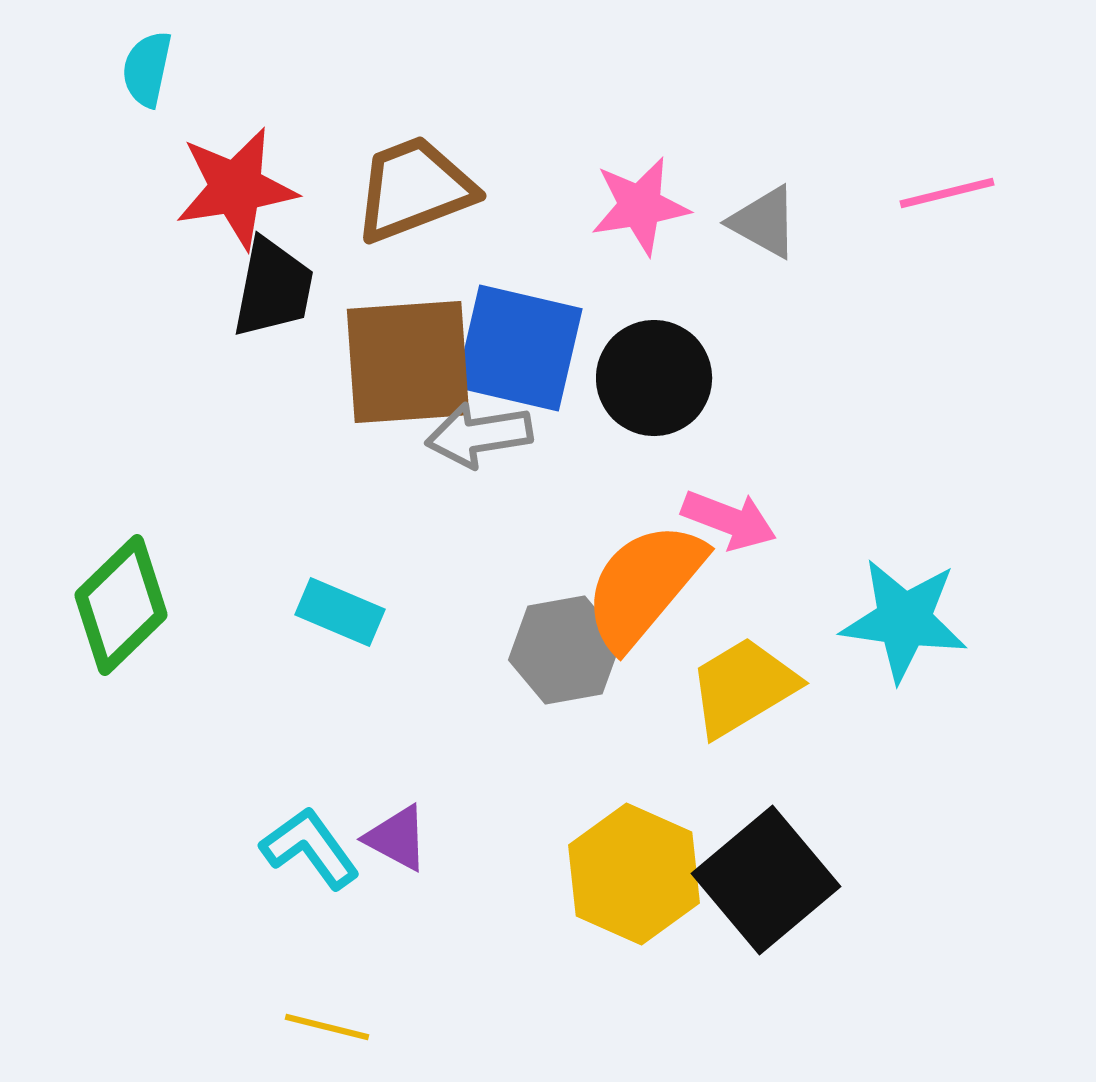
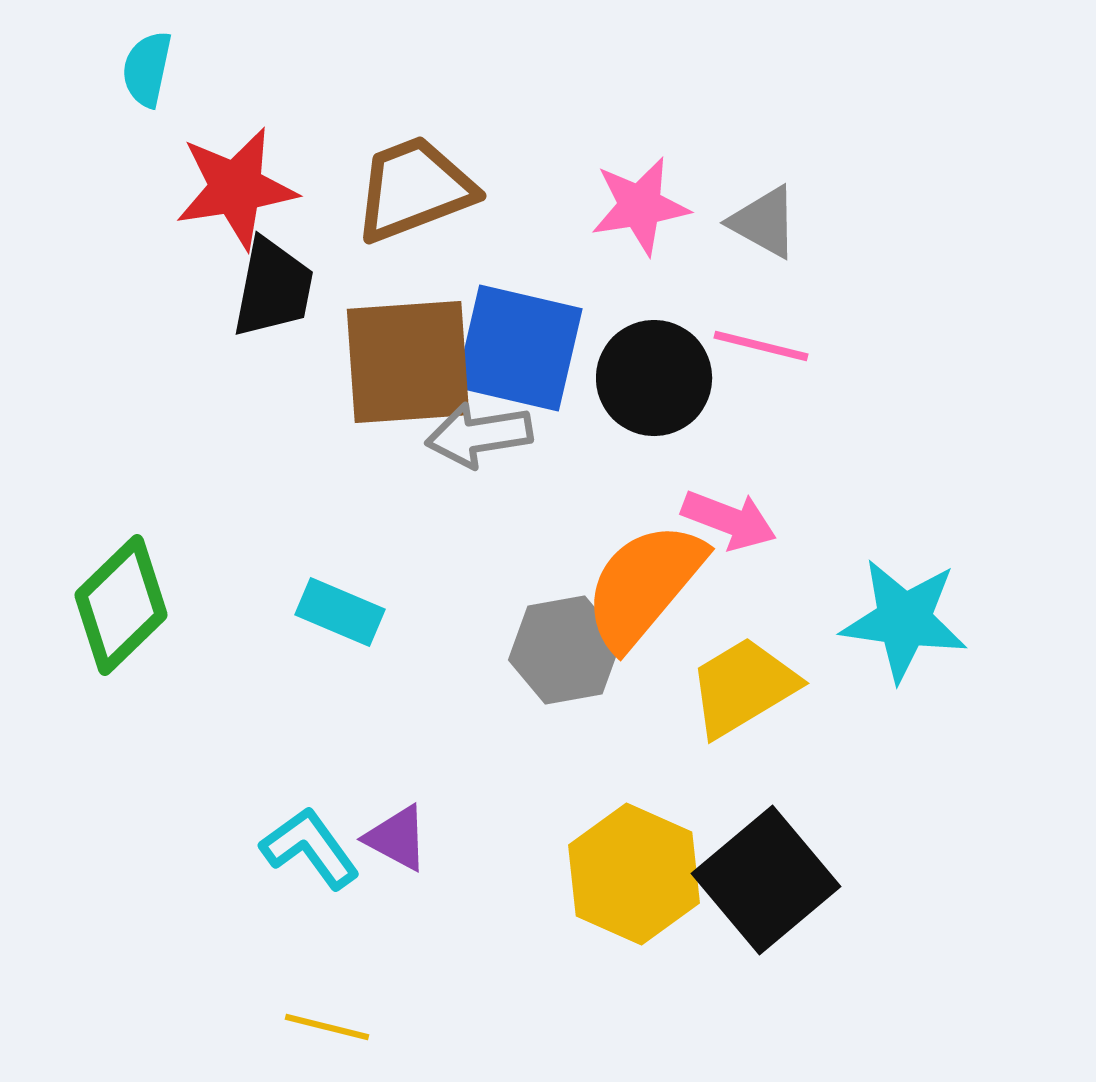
pink line: moved 186 px left, 153 px down; rotated 28 degrees clockwise
